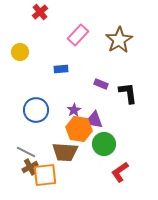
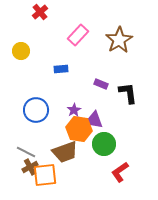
yellow circle: moved 1 px right, 1 px up
brown trapezoid: rotated 24 degrees counterclockwise
